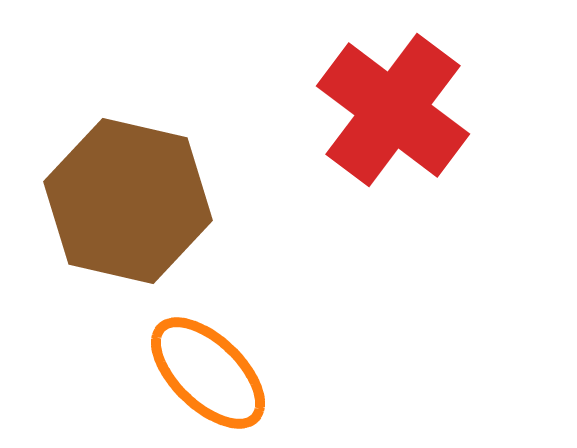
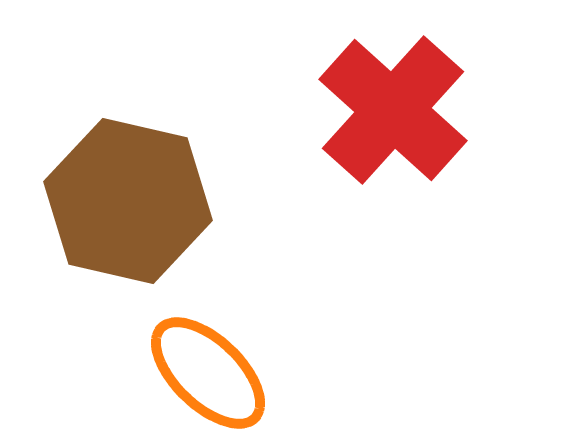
red cross: rotated 5 degrees clockwise
